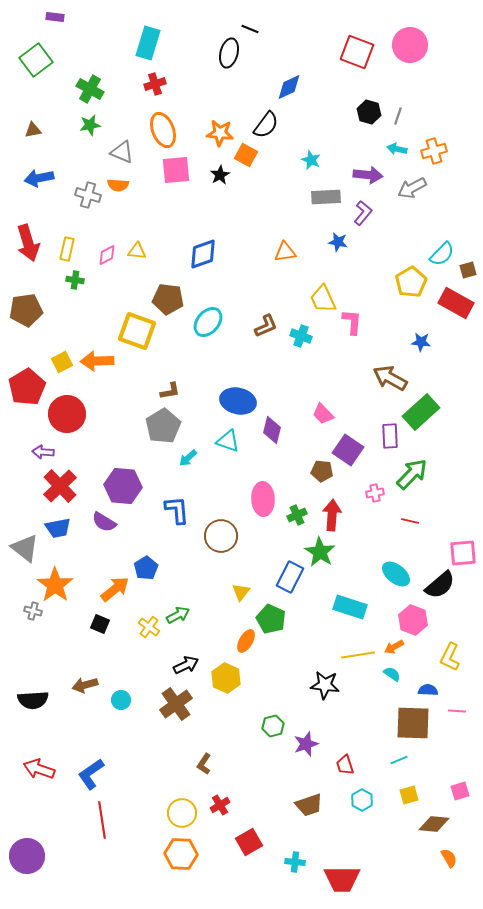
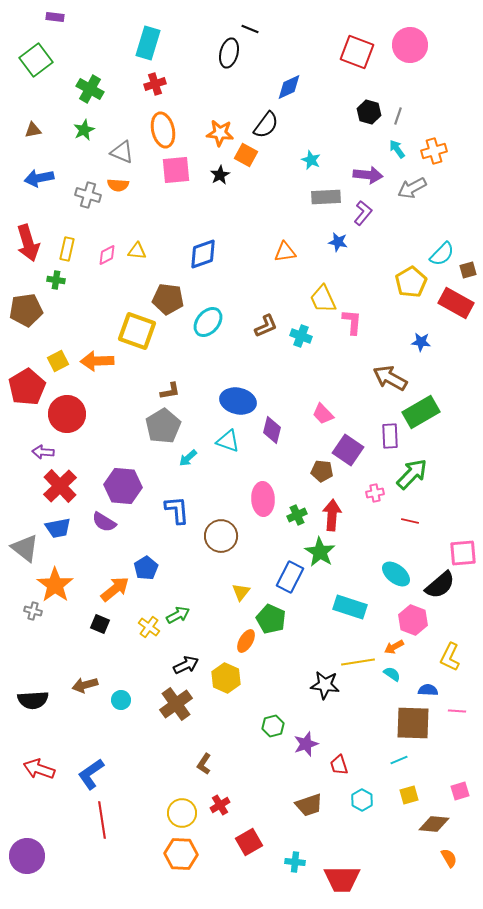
green star at (90, 125): moved 6 px left, 5 px down; rotated 15 degrees counterclockwise
orange ellipse at (163, 130): rotated 8 degrees clockwise
cyan arrow at (397, 149): rotated 42 degrees clockwise
green cross at (75, 280): moved 19 px left
yellow square at (62, 362): moved 4 px left, 1 px up
green rectangle at (421, 412): rotated 12 degrees clockwise
yellow line at (358, 655): moved 7 px down
red trapezoid at (345, 765): moved 6 px left
